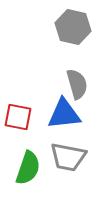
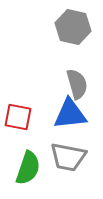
blue triangle: moved 6 px right
